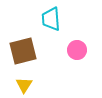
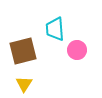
cyan trapezoid: moved 4 px right, 10 px down
yellow triangle: moved 1 px up
